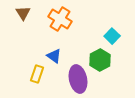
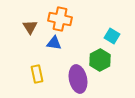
brown triangle: moved 7 px right, 14 px down
orange cross: rotated 20 degrees counterclockwise
cyan square: rotated 14 degrees counterclockwise
blue triangle: moved 13 px up; rotated 28 degrees counterclockwise
yellow rectangle: rotated 30 degrees counterclockwise
